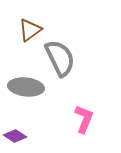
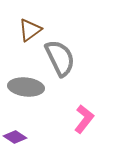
pink L-shape: rotated 16 degrees clockwise
purple diamond: moved 1 px down
